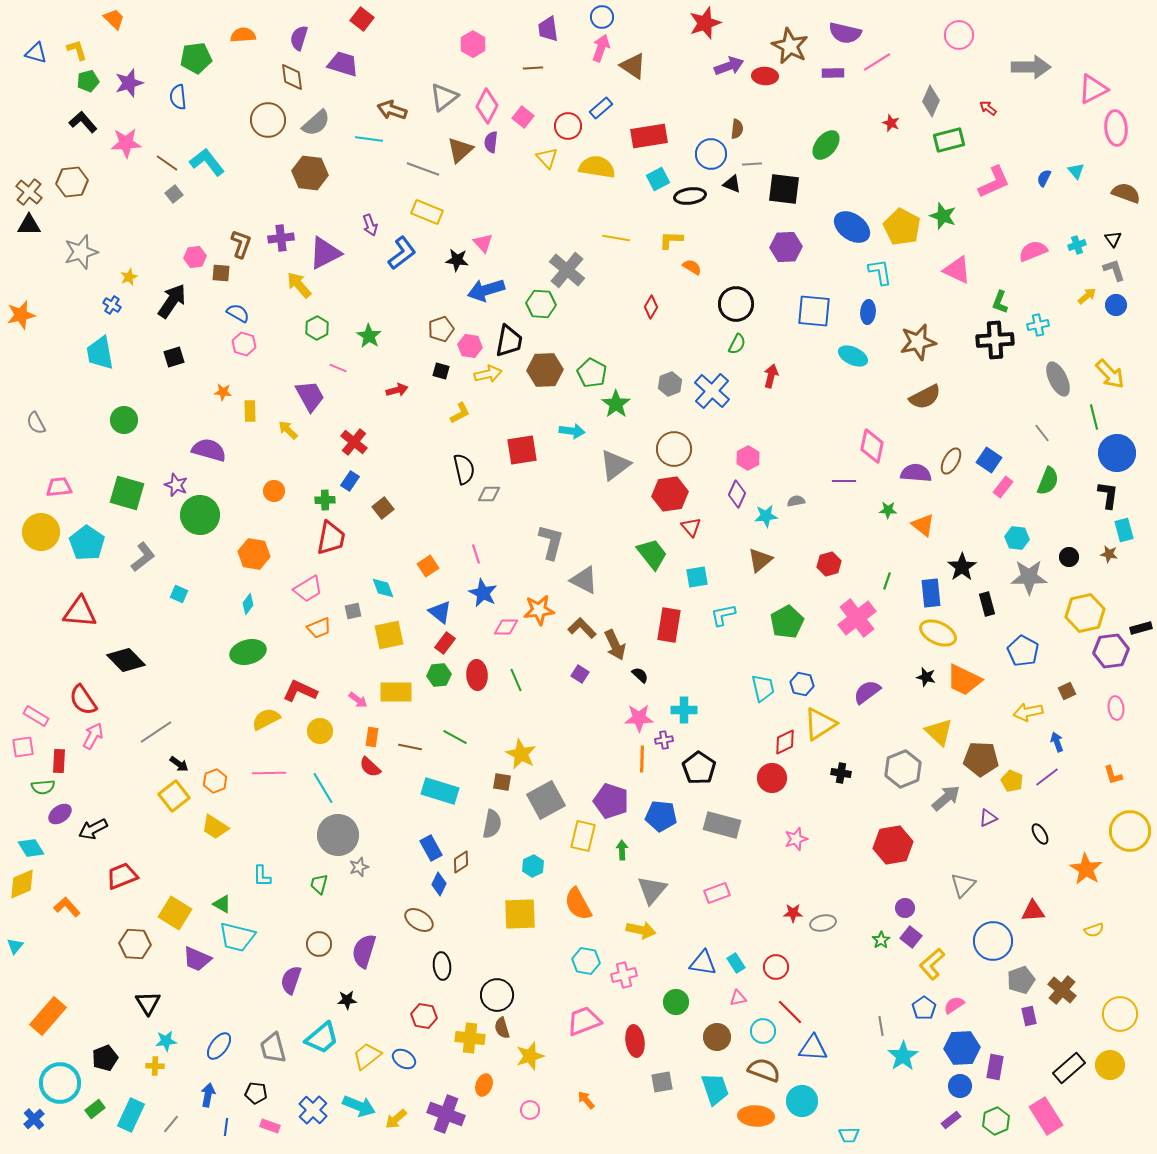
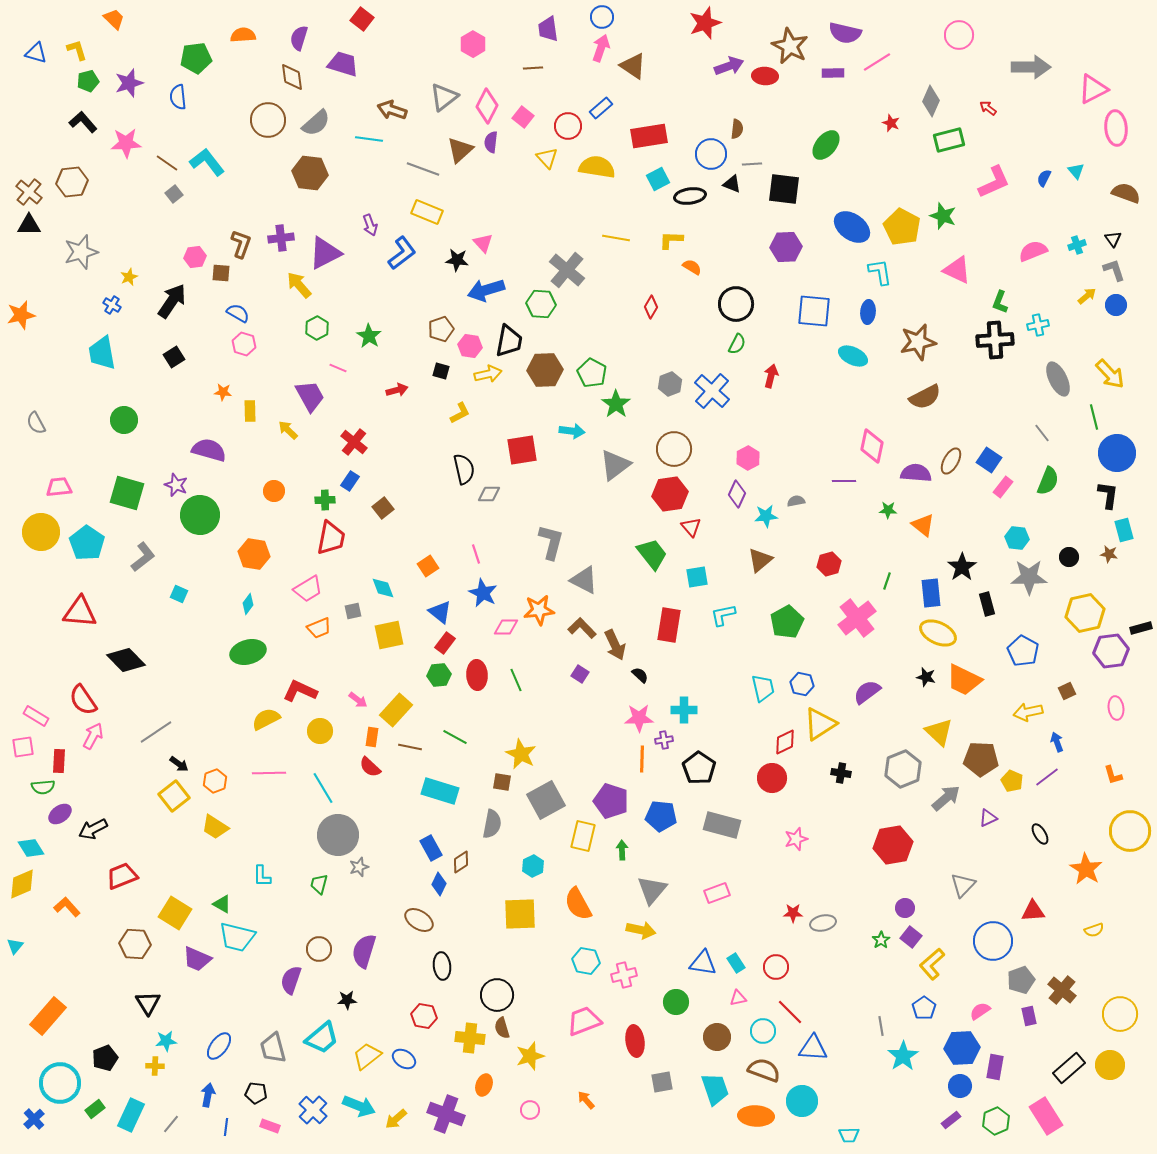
cyan trapezoid at (100, 353): moved 2 px right
black square at (174, 357): rotated 15 degrees counterclockwise
yellow rectangle at (396, 692): moved 18 px down; rotated 48 degrees counterclockwise
brown circle at (319, 944): moved 5 px down
pink semicircle at (954, 1005): moved 26 px right, 6 px down
